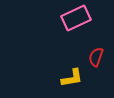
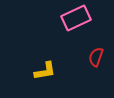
yellow L-shape: moved 27 px left, 7 px up
